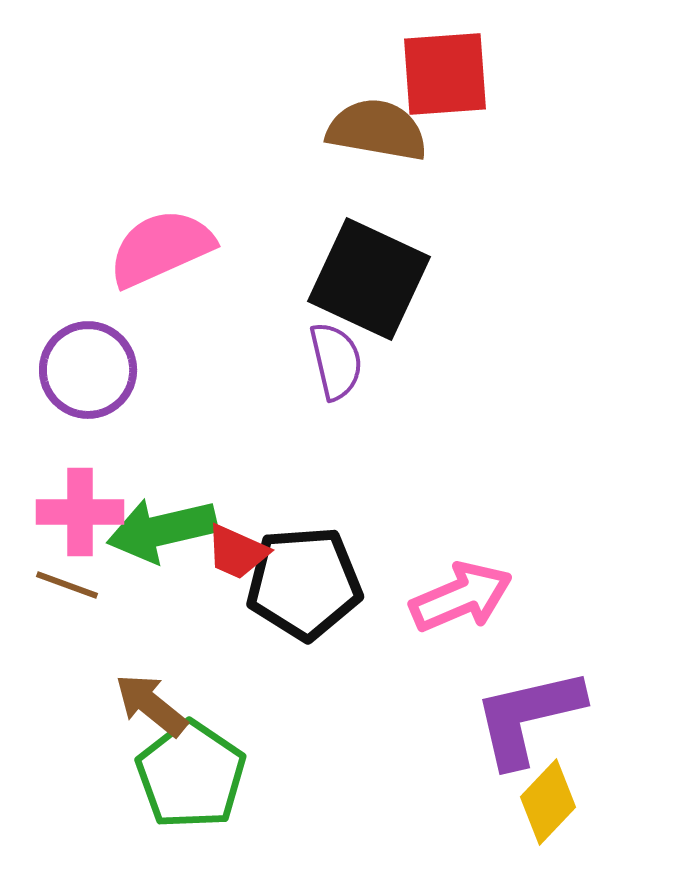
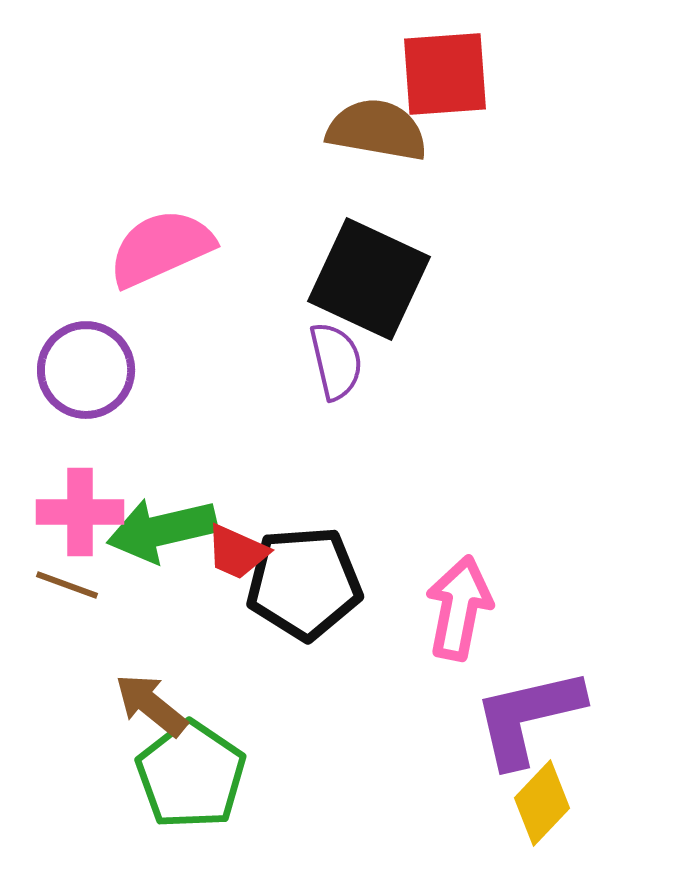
purple circle: moved 2 px left
pink arrow: moved 2 px left, 11 px down; rotated 56 degrees counterclockwise
yellow diamond: moved 6 px left, 1 px down
